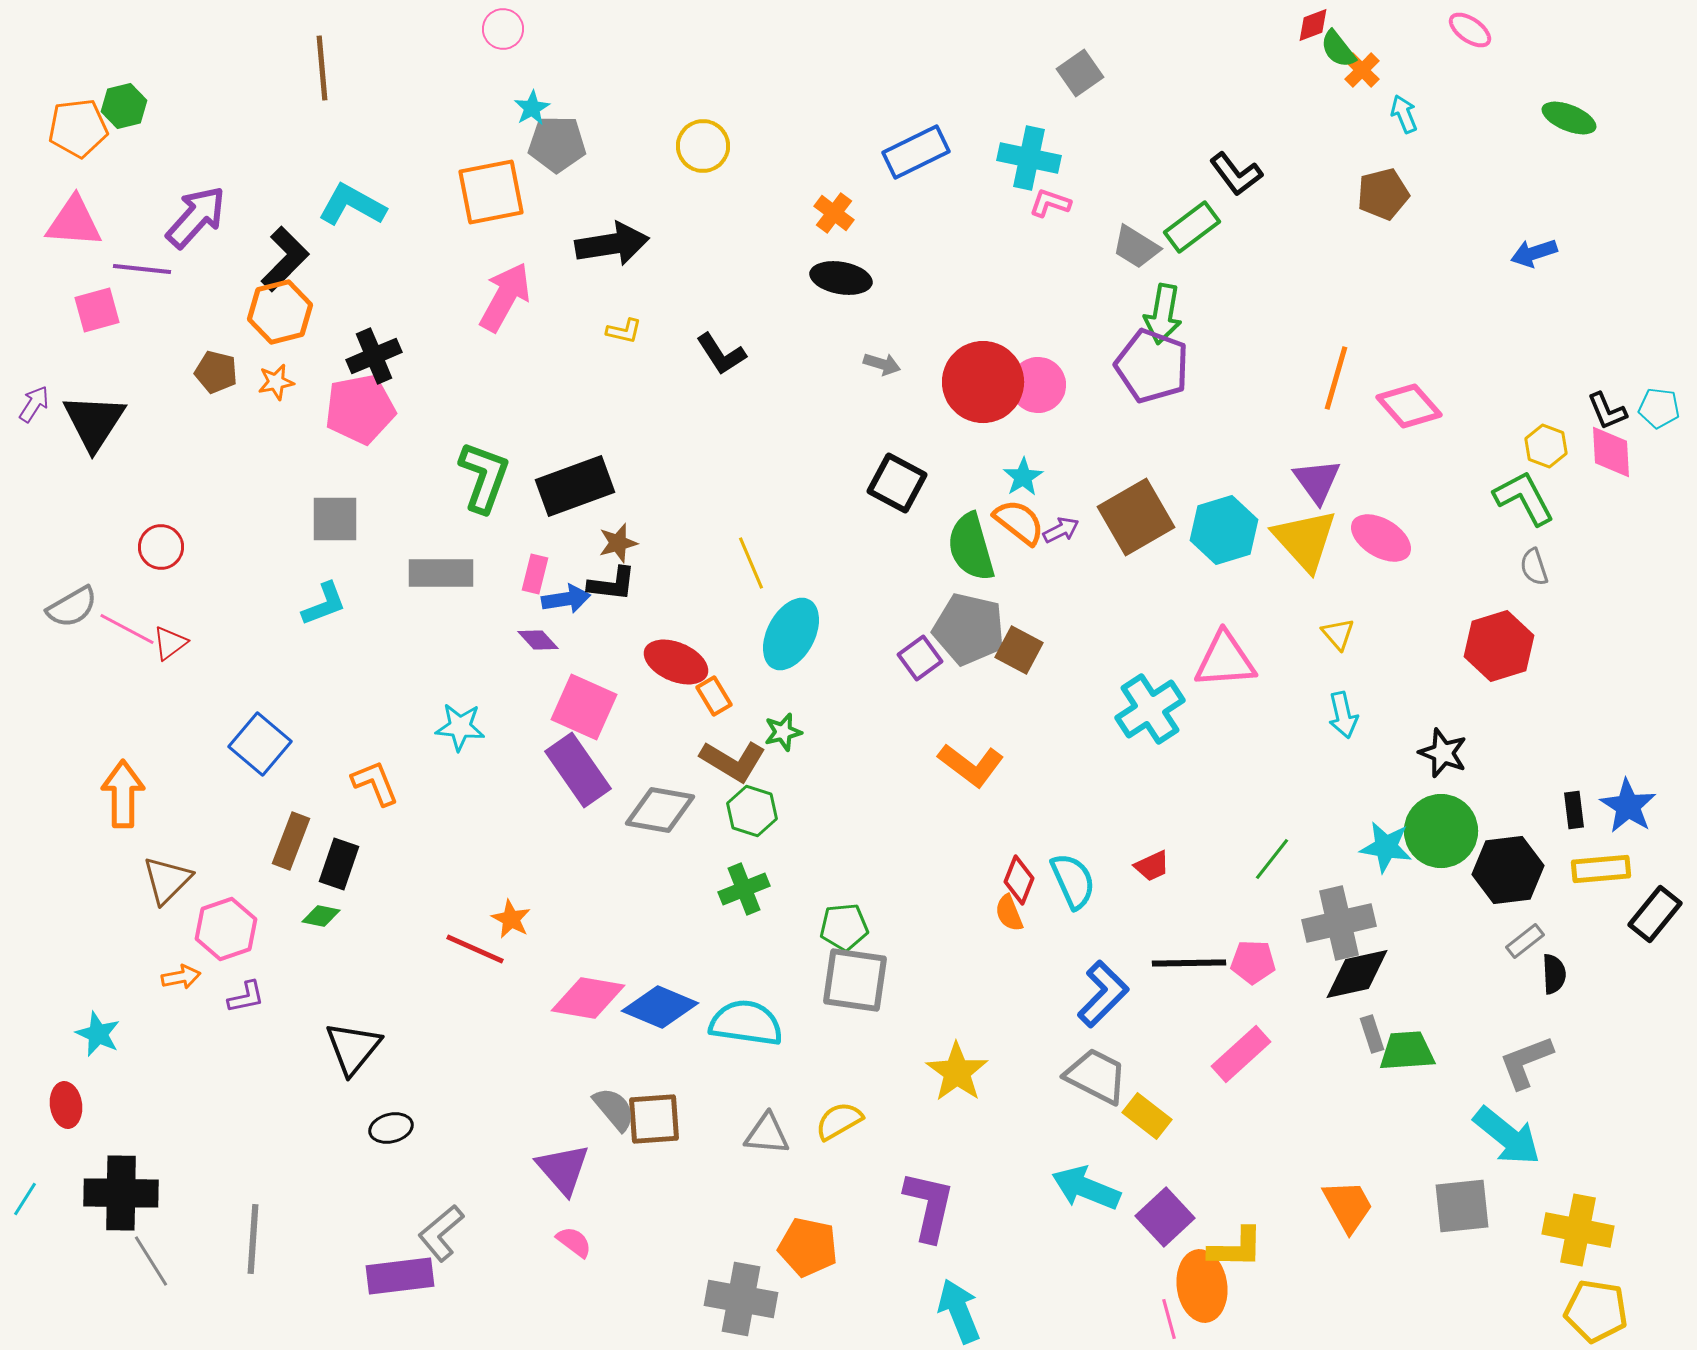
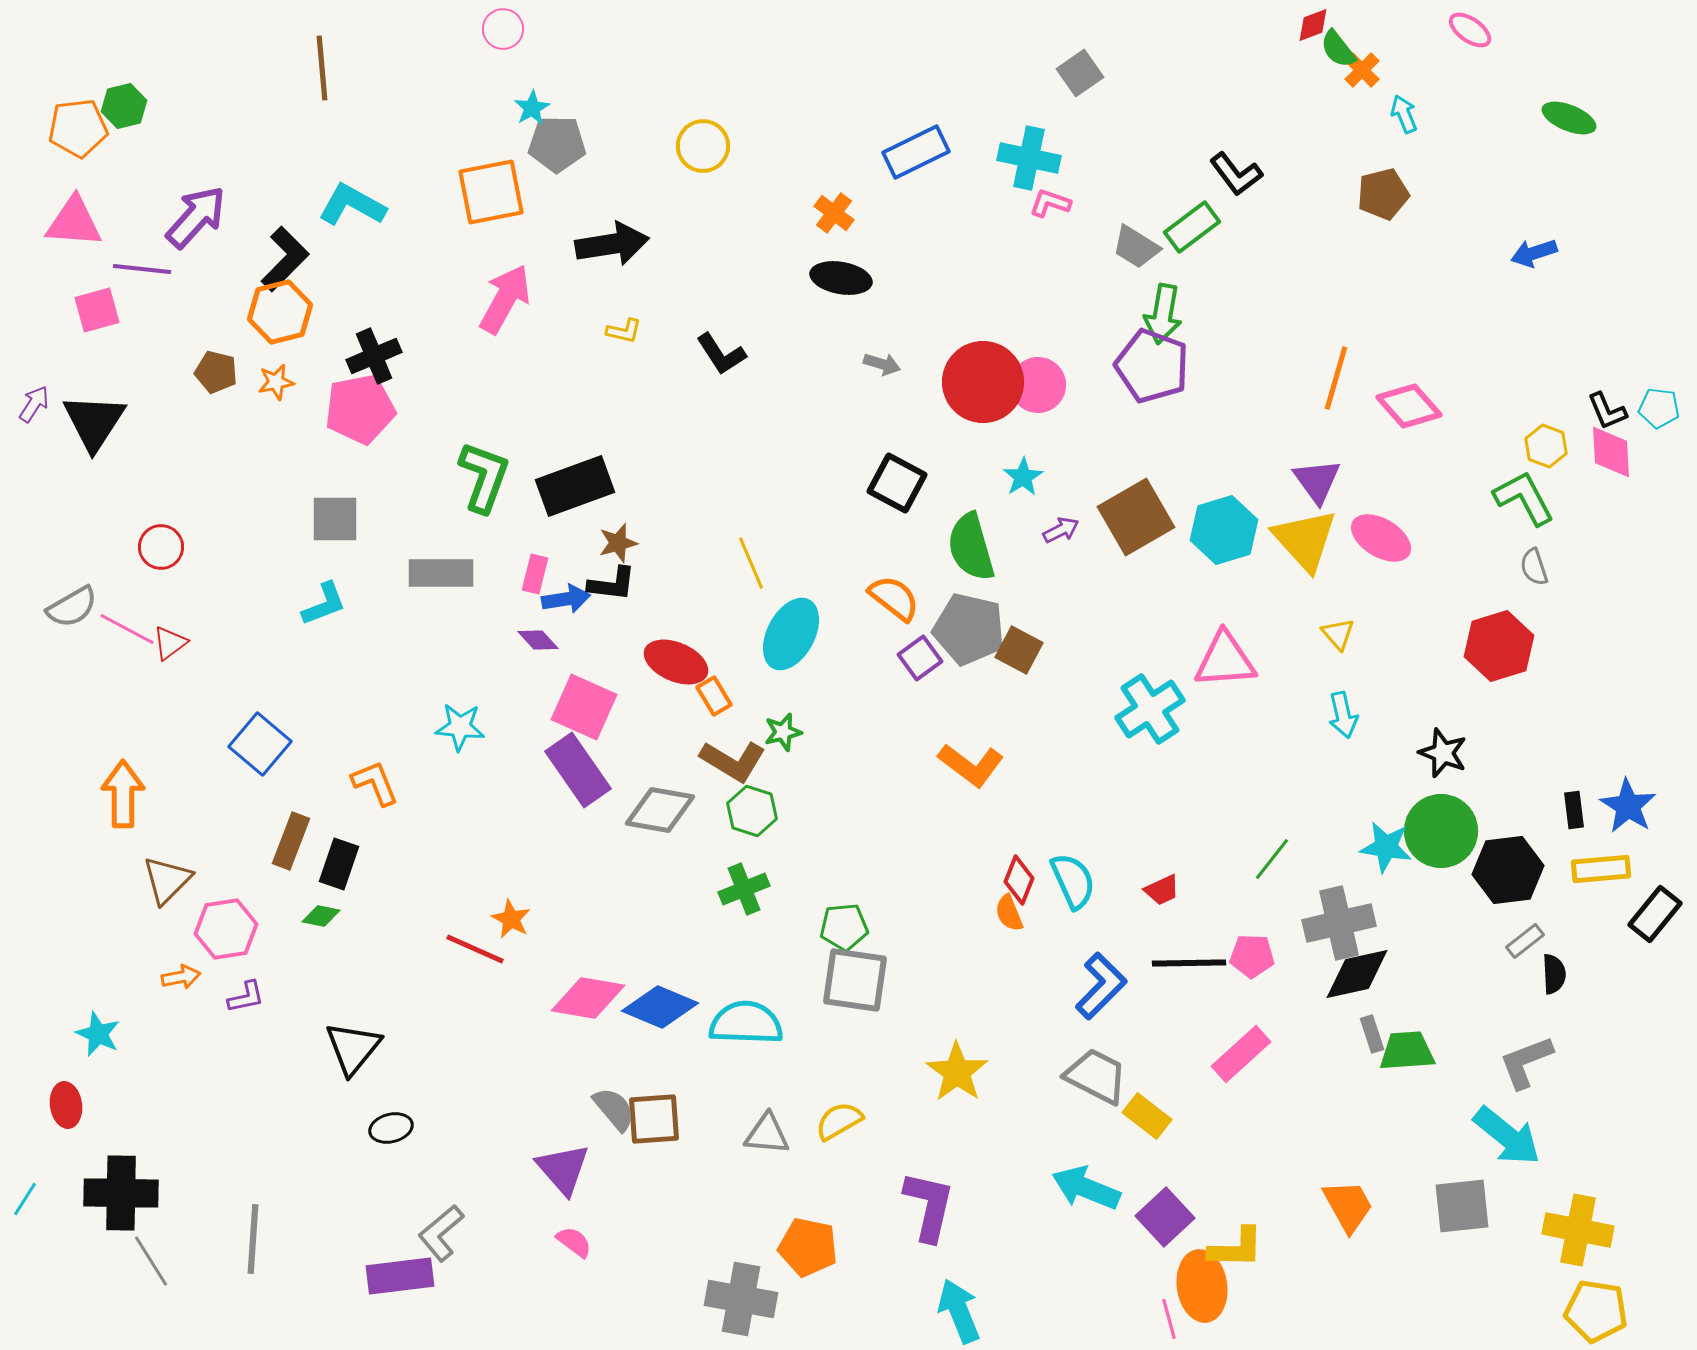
pink arrow at (505, 297): moved 2 px down
orange semicircle at (1019, 522): moved 125 px left, 76 px down
red trapezoid at (1152, 866): moved 10 px right, 24 px down
pink hexagon at (226, 929): rotated 10 degrees clockwise
pink pentagon at (1253, 962): moved 1 px left, 6 px up
blue L-shape at (1103, 994): moved 2 px left, 8 px up
cyan semicircle at (746, 1023): rotated 6 degrees counterclockwise
